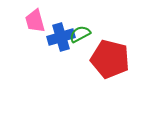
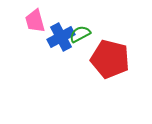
blue cross: rotated 12 degrees counterclockwise
